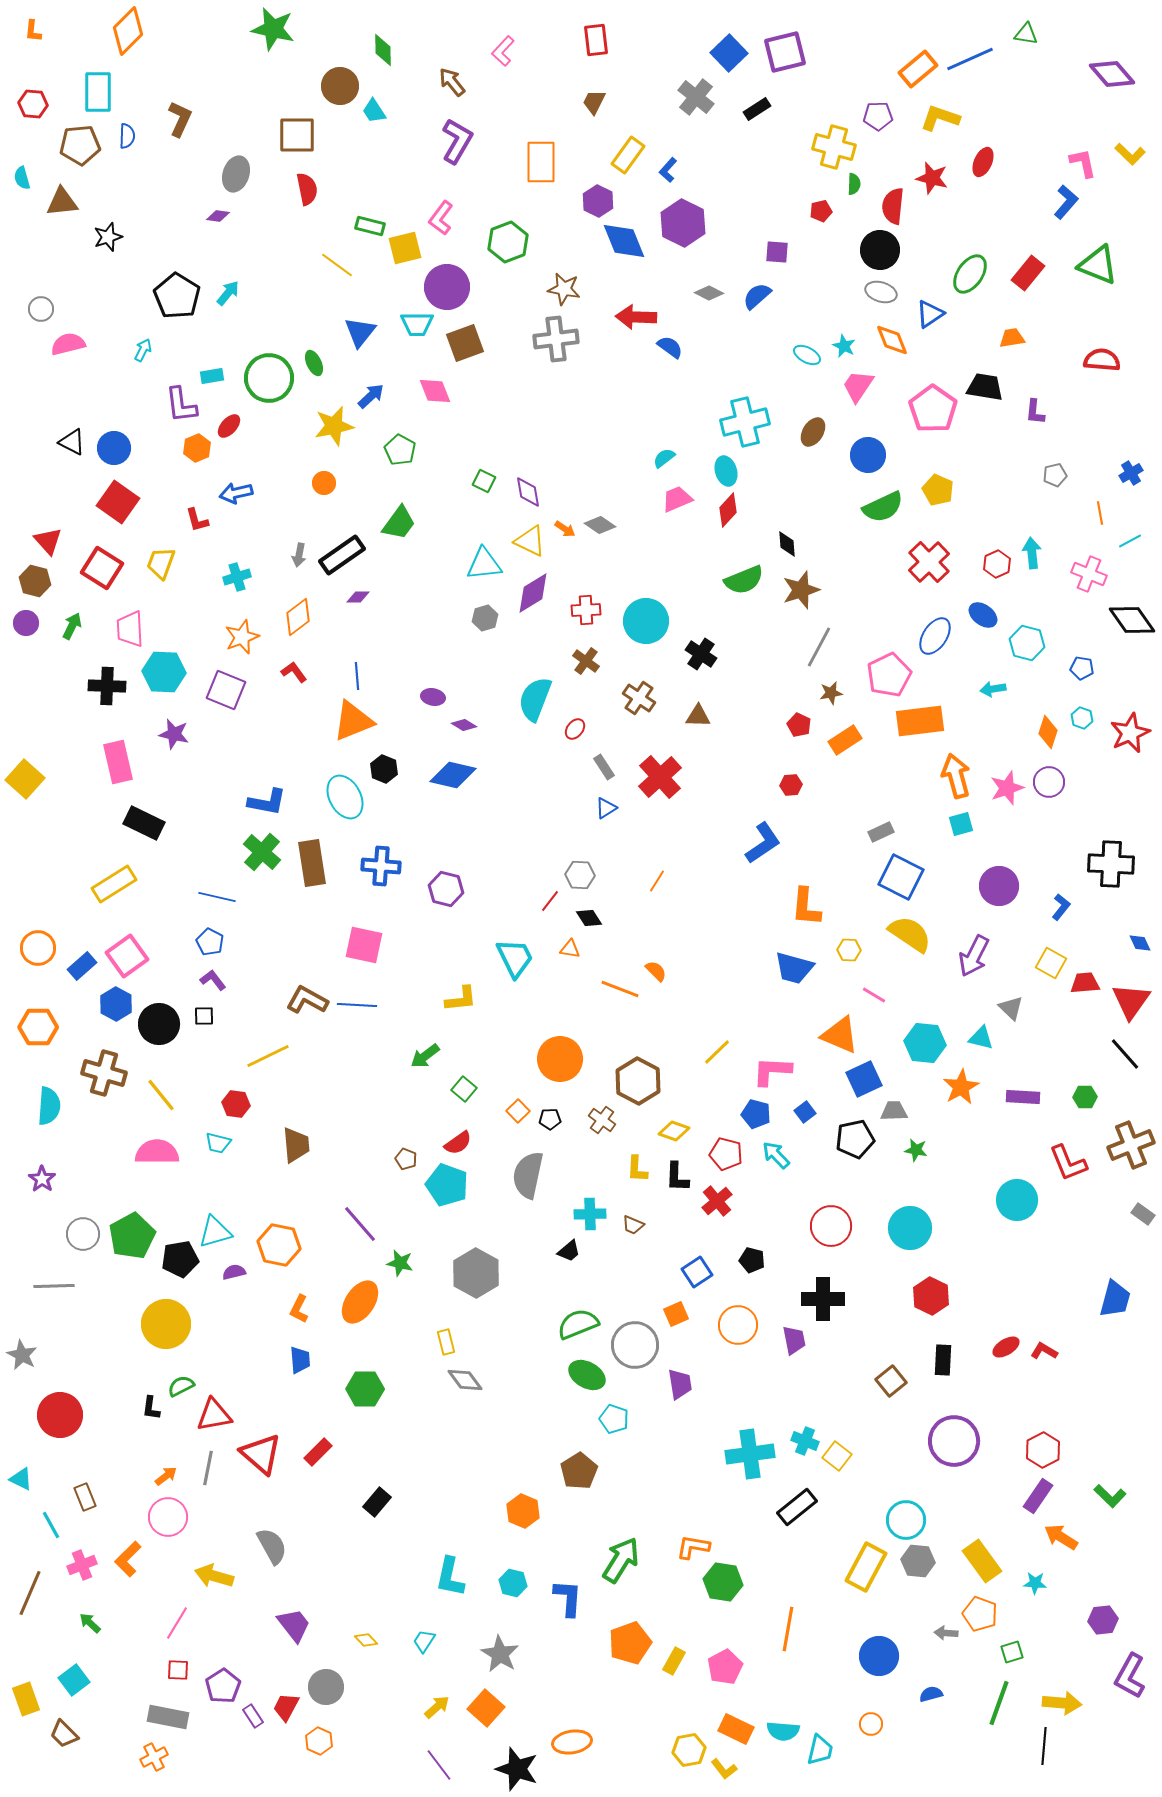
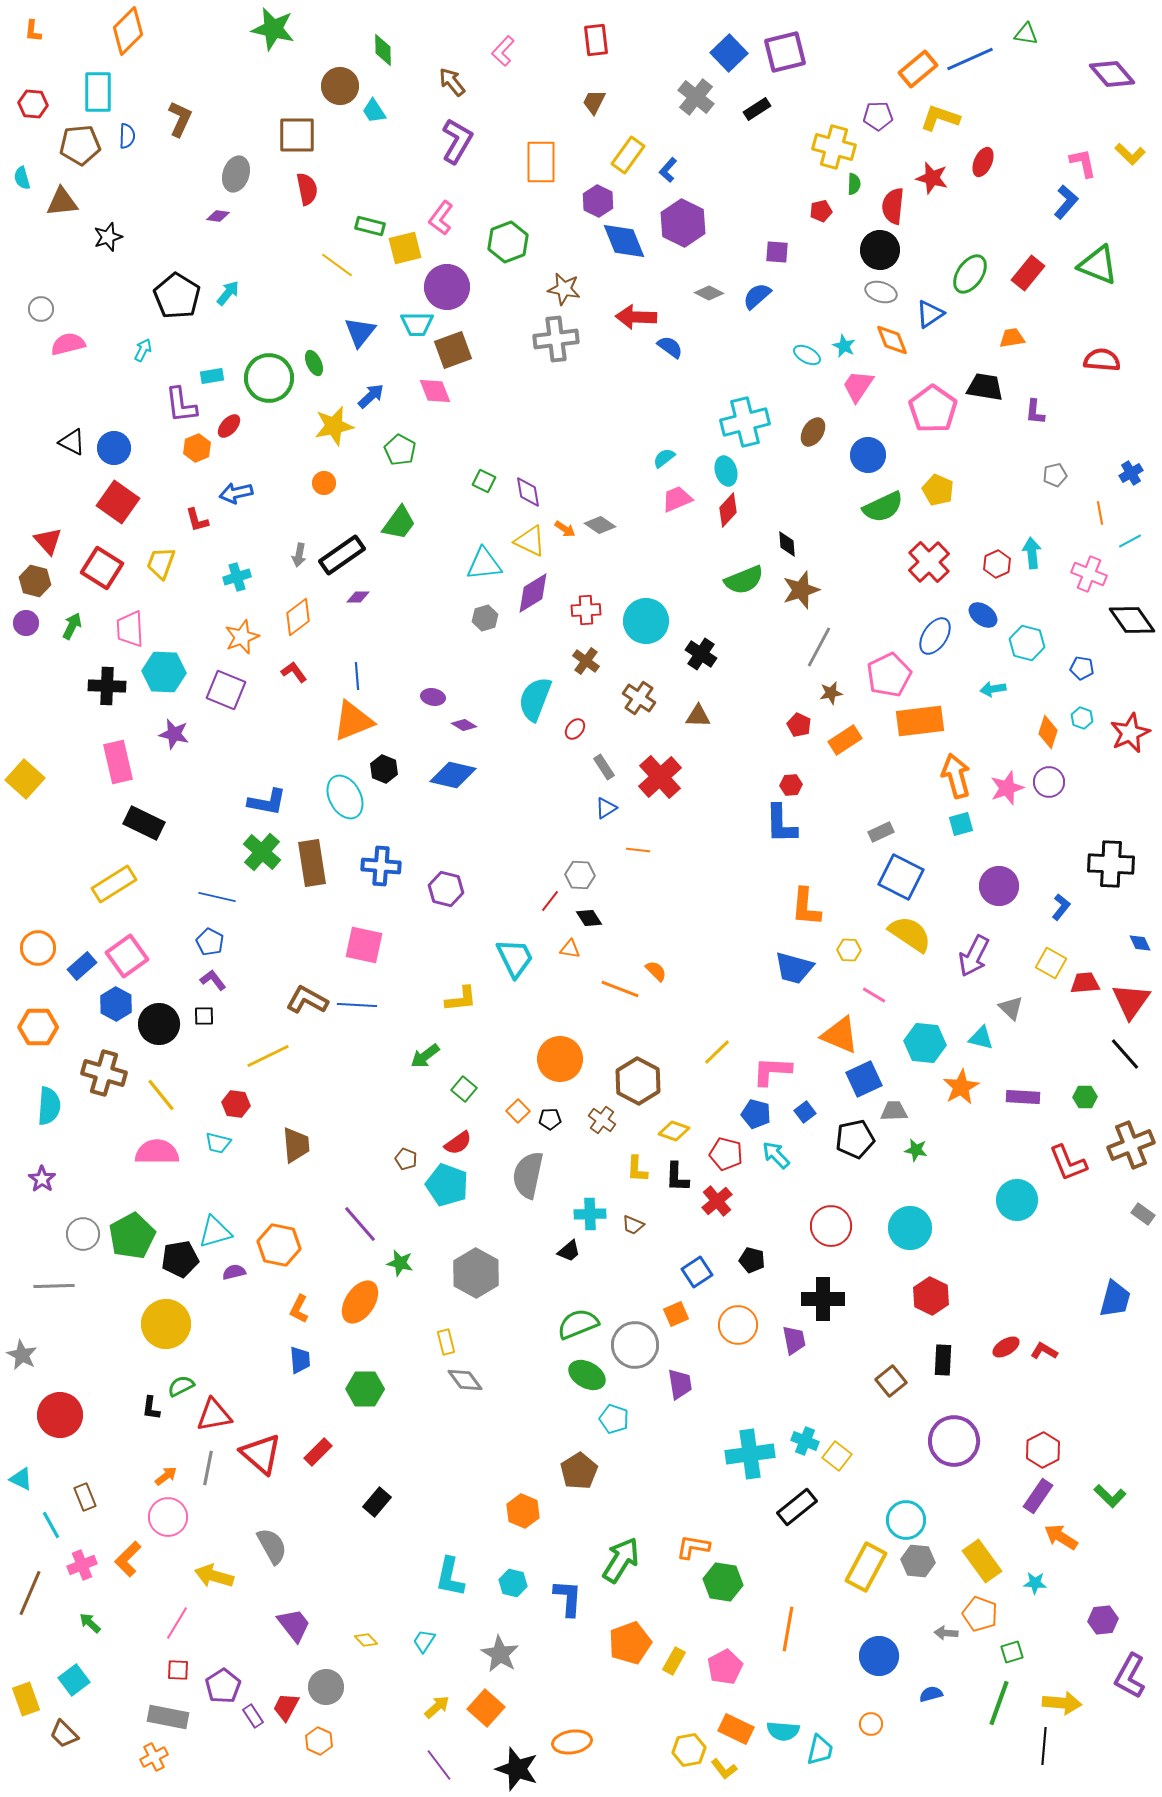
brown square at (465, 343): moved 12 px left, 7 px down
blue L-shape at (763, 843): moved 18 px right, 19 px up; rotated 123 degrees clockwise
orange line at (657, 881): moved 19 px left, 31 px up; rotated 65 degrees clockwise
